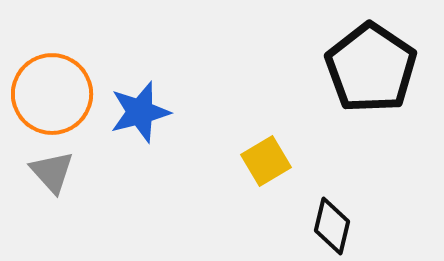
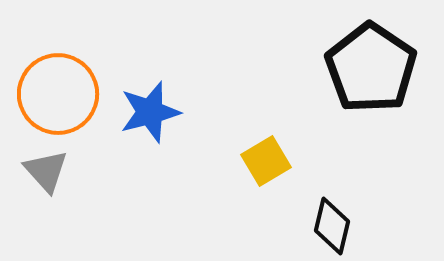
orange circle: moved 6 px right
blue star: moved 10 px right
gray triangle: moved 6 px left, 1 px up
